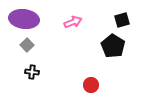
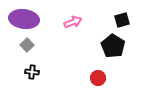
red circle: moved 7 px right, 7 px up
